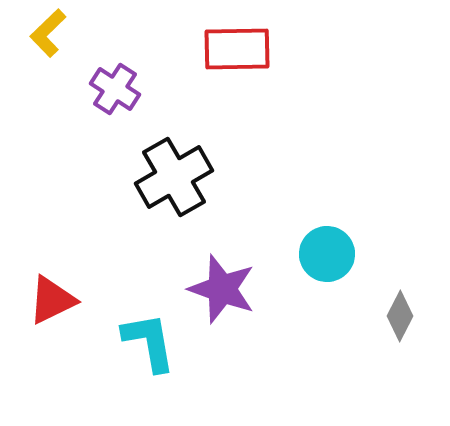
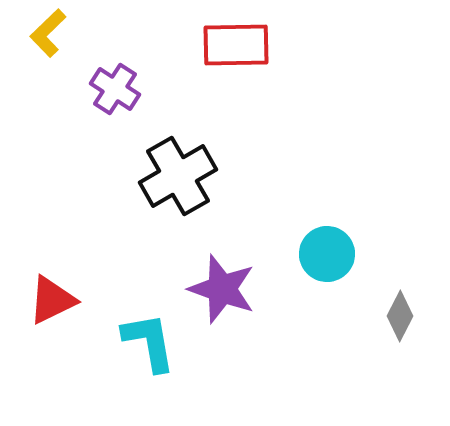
red rectangle: moved 1 px left, 4 px up
black cross: moved 4 px right, 1 px up
